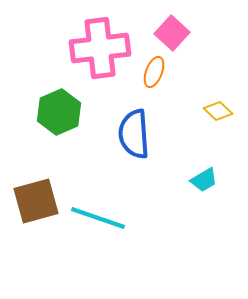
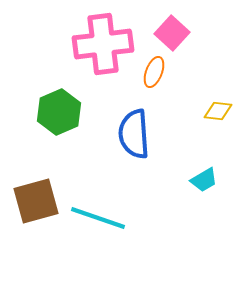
pink cross: moved 3 px right, 4 px up
yellow diamond: rotated 36 degrees counterclockwise
